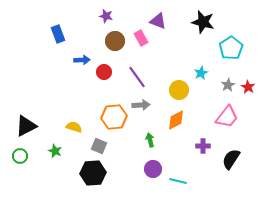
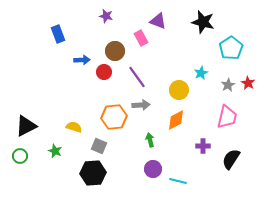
brown circle: moved 10 px down
red star: moved 4 px up
pink trapezoid: rotated 25 degrees counterclockwise
